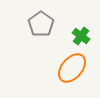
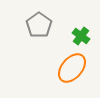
gray pentagon: moved 2 px left, 1 px down
